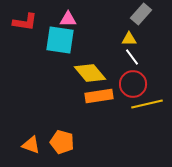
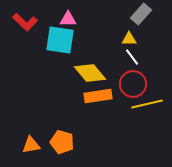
red L-shape: rotated 35 degrees clockwise
orange rectangle: moved 1 px left
orange triangle: rotated 30 degrees counterclockwise
